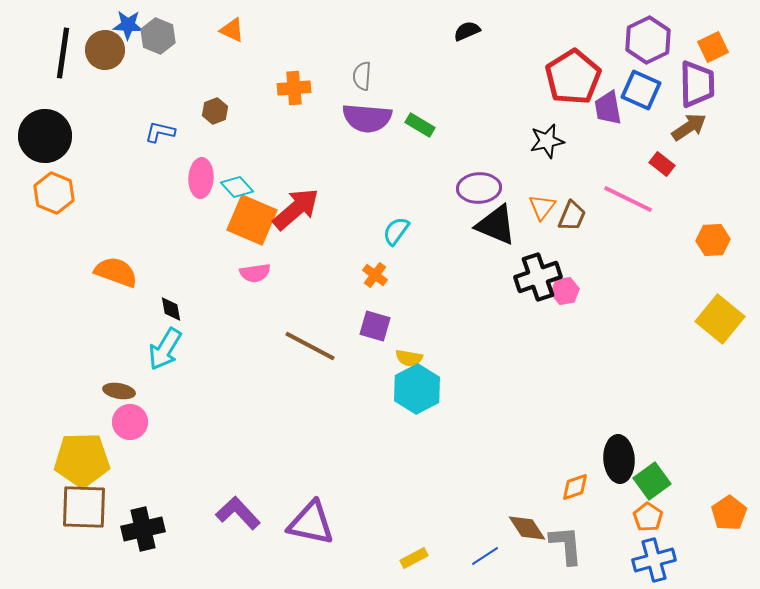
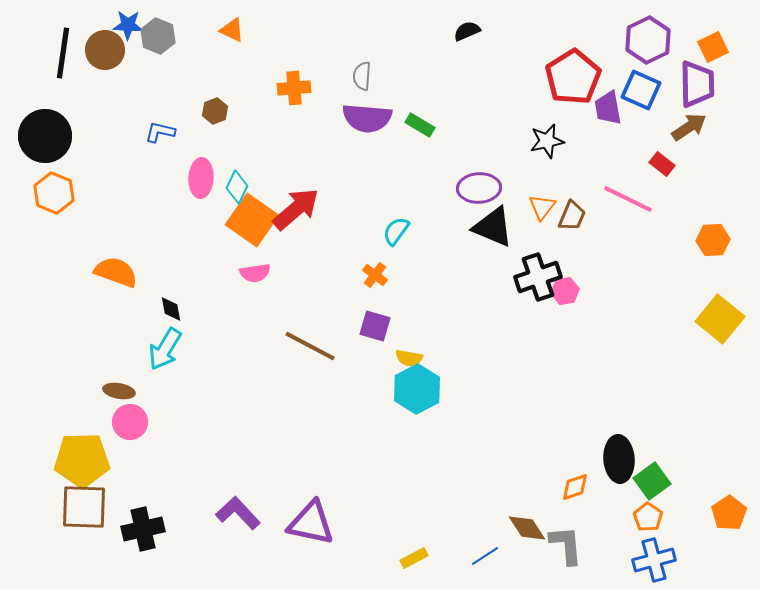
cyan diamond at (237, 187): rotated 68 degrees clockwise
orange square at (252, 220): rotated 12 degrees clockwise
black triangle at (496, 225): moved 3 px left, 2 px down
